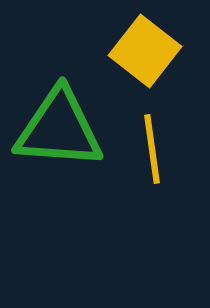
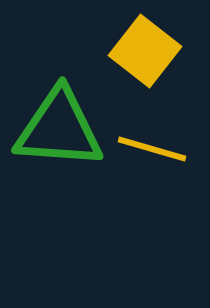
yellow line: rotated 66 degrees counterclockwise
